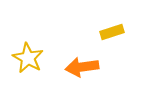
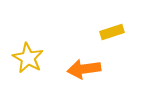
orange arrow: moved 2 px right, 2 px down
